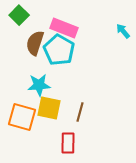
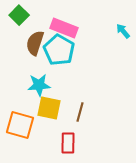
orange square: moved 2 px left, 8 px down
